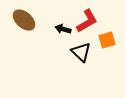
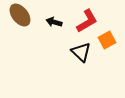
brown ellipse: moved 4 px left, 5 px up; rotated 10 degrees clockwise
black arrow: moved 9 px left, 7 px up
orange square: rotated 12 degrees counterclockwise
